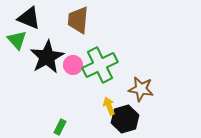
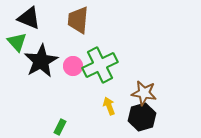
green triangle: moved 2 px down
black star: moved 6 px left, 4 px down
pink circle: moved 1 px down
brown star: moved 3 px right, 4 px down
black hexagon: moved 17 px right, 2 px up
